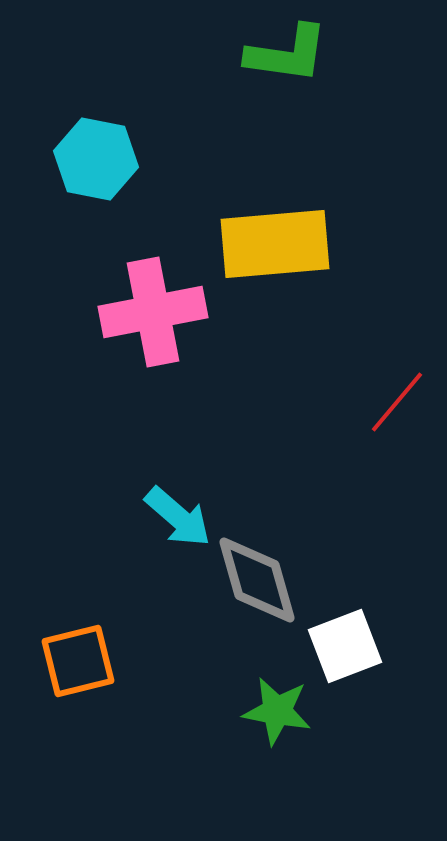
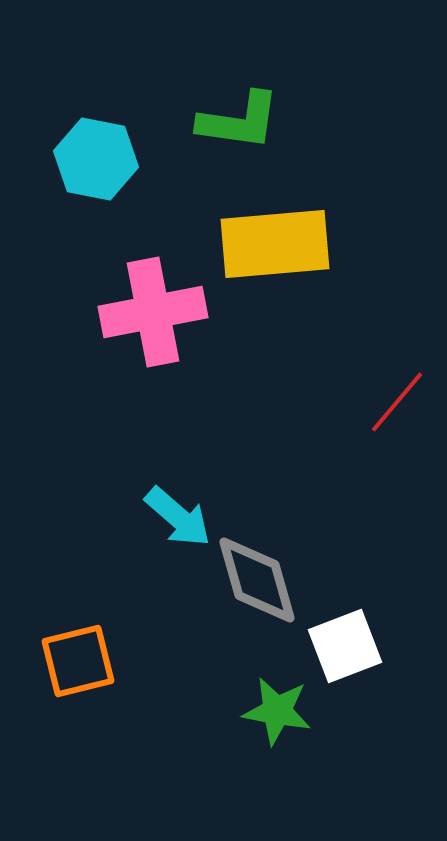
green L-shape: moved 48 px left, 67 px down
